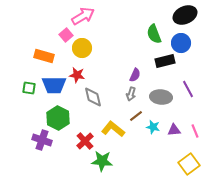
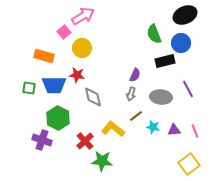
pink square: moved 2 px left, 3 px up
